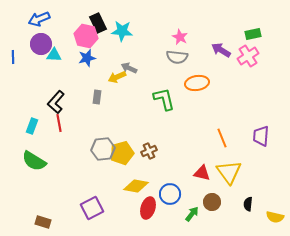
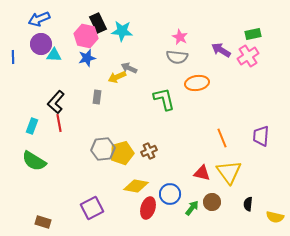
green arrow: moved 6 px up
